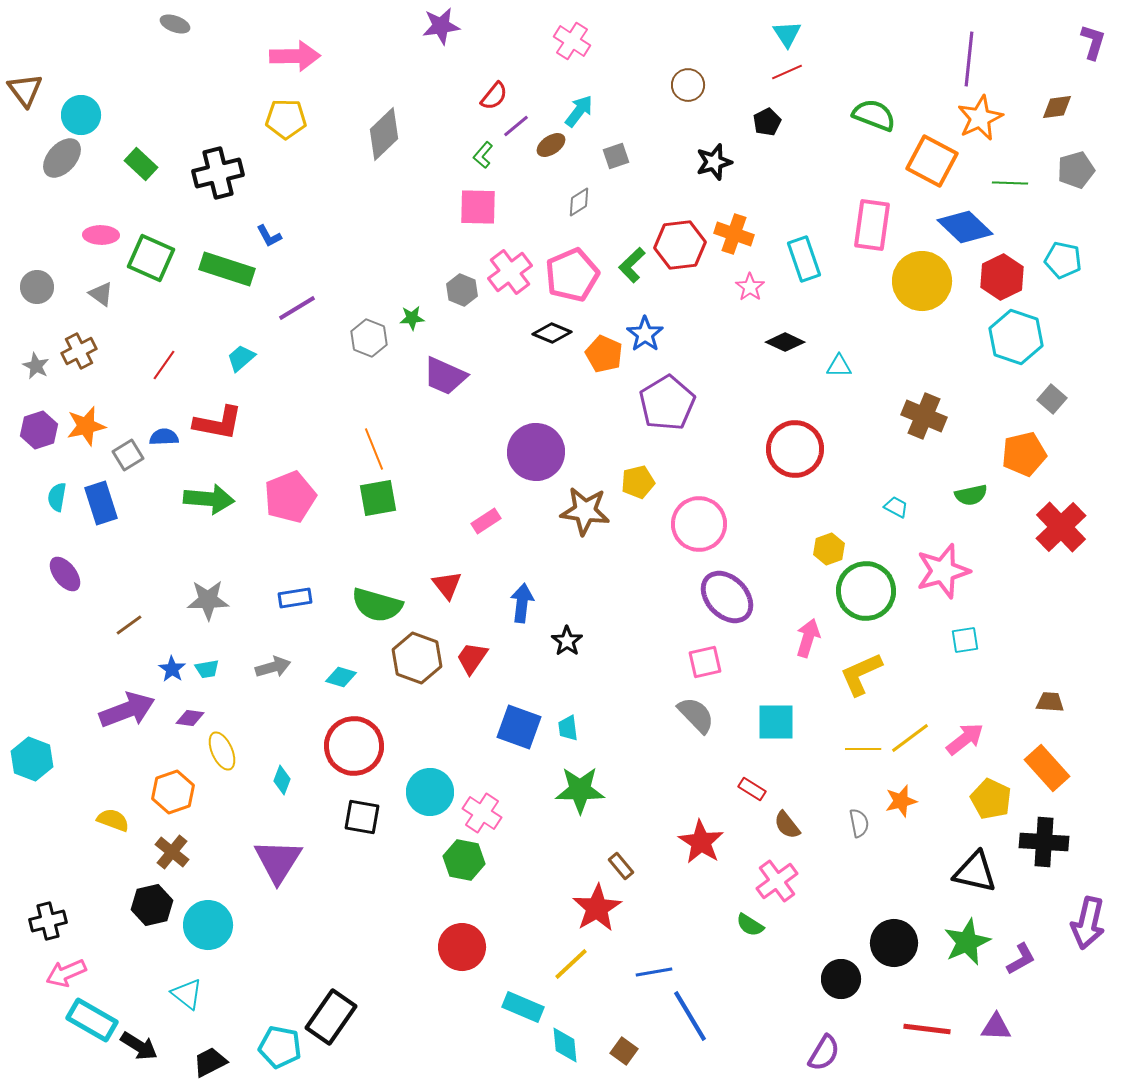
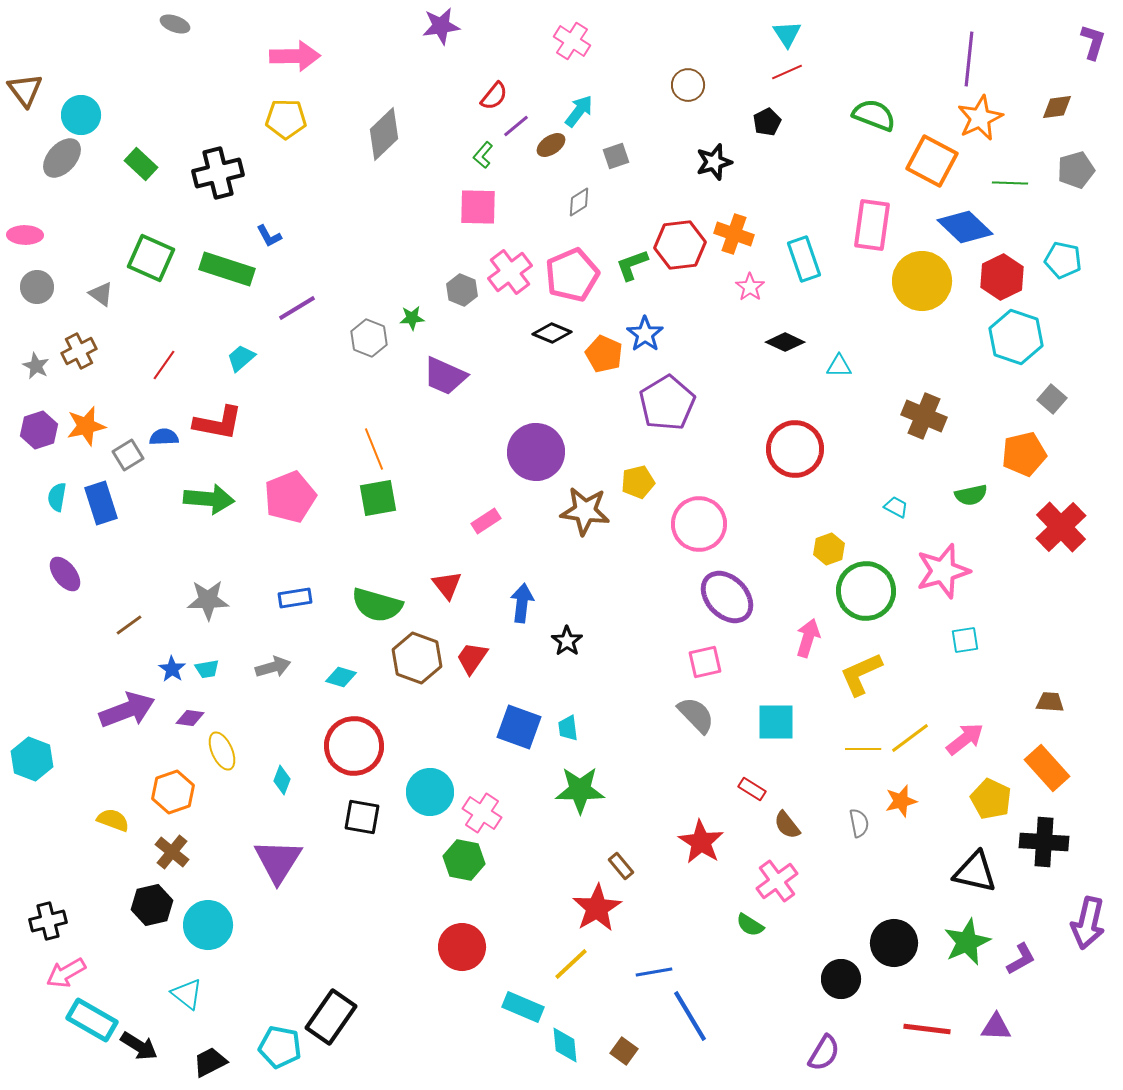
pink ellipse at (101, 235): moved 76 px left
green L-shape at (632, 265): rotated 24 degrees clockwise
pink arrow at (66, 973): rotated 6 degrees counterclockwise
